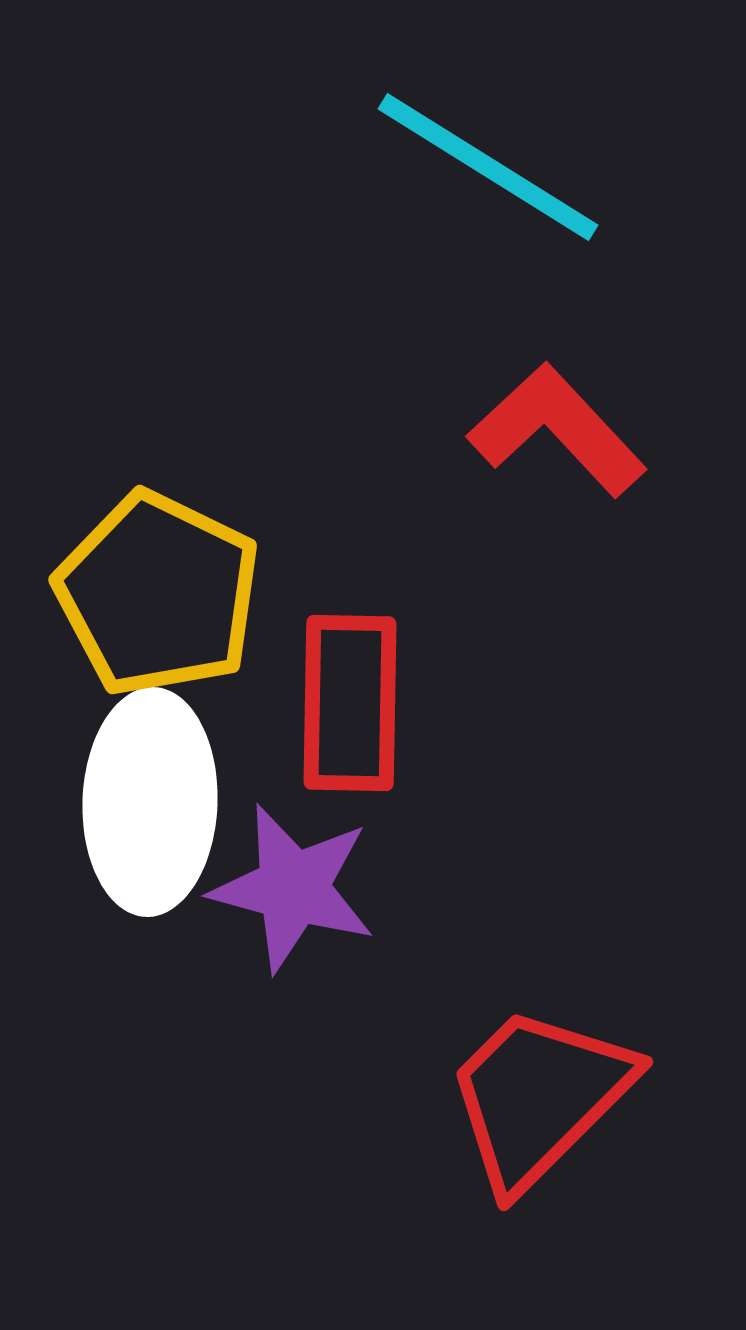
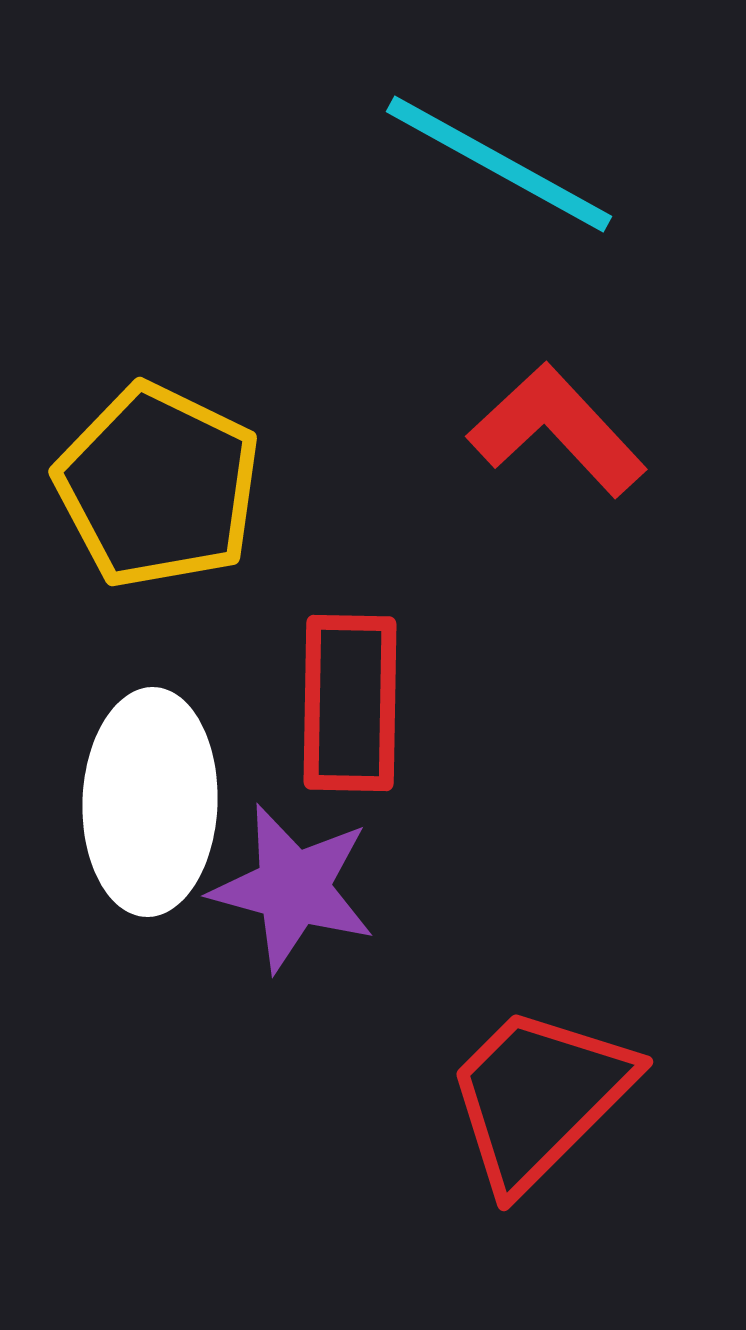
cyan line: moved 11 px right, 3 px up; rotated 3 degrees counterclockwise
yellow pentagon: moved 108 px up
